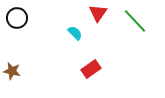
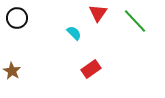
cyan semicircle: moved 1 px left
brown star: rotated 18 degrees clockwise
